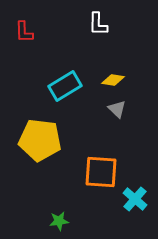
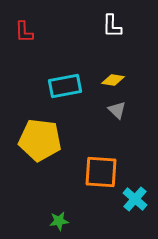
white L-shape: moved 14 px right, 2 px down
cyan rectangle: rotated 20 degrees clockwise
gray triangle: moved 1 px down
